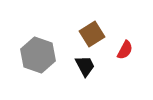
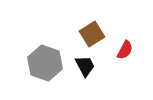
gray hexagon: moved 7 px right, 8 px down
